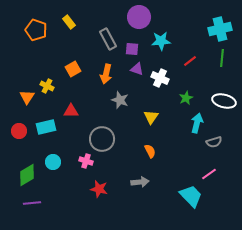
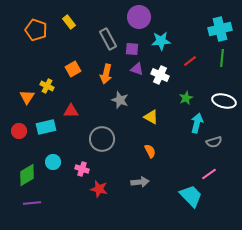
white cross: moved 3 px up
yellow triangle: rotated 35 degrees counterclockwise
pink cross: moved 4 px left, 8 px down
